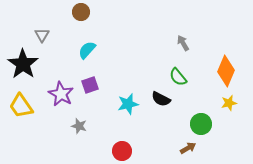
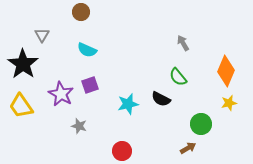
cyan semicircle: rotated 108 degrees counterclockwise
